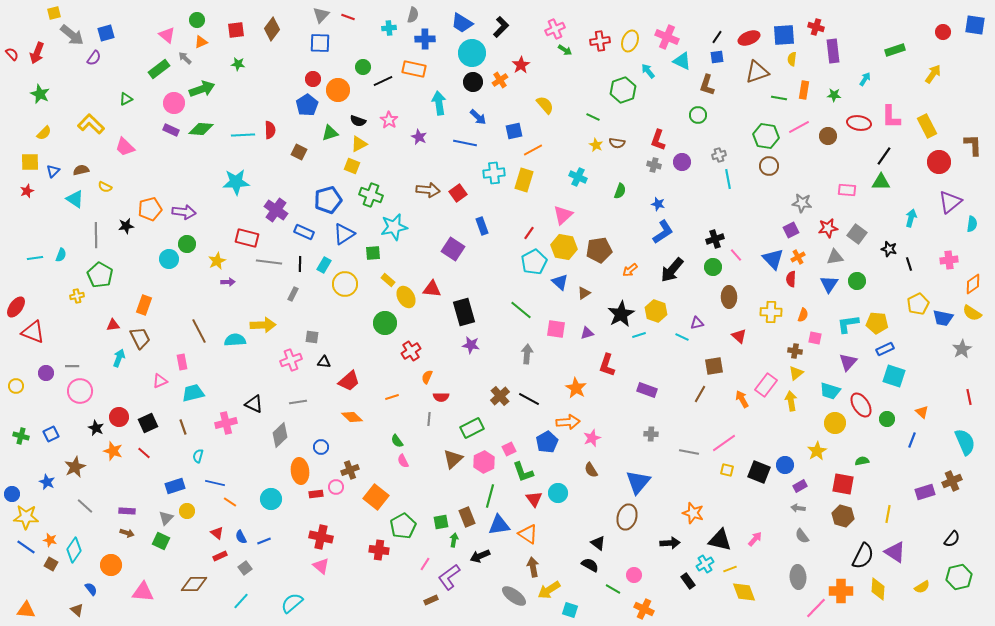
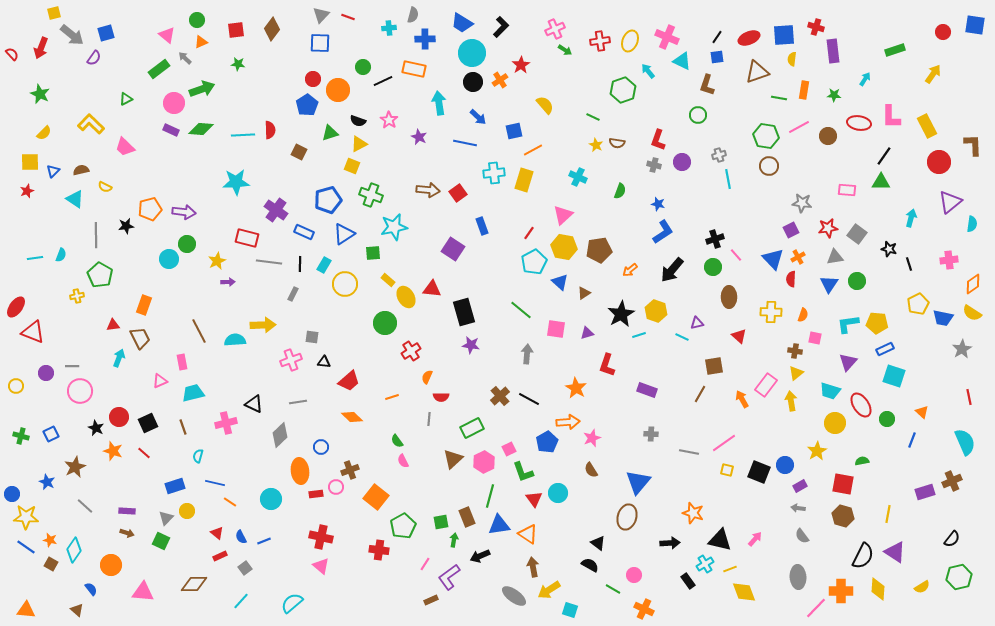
red arrow at (37, 53): moved 4 px right, 5 px up
